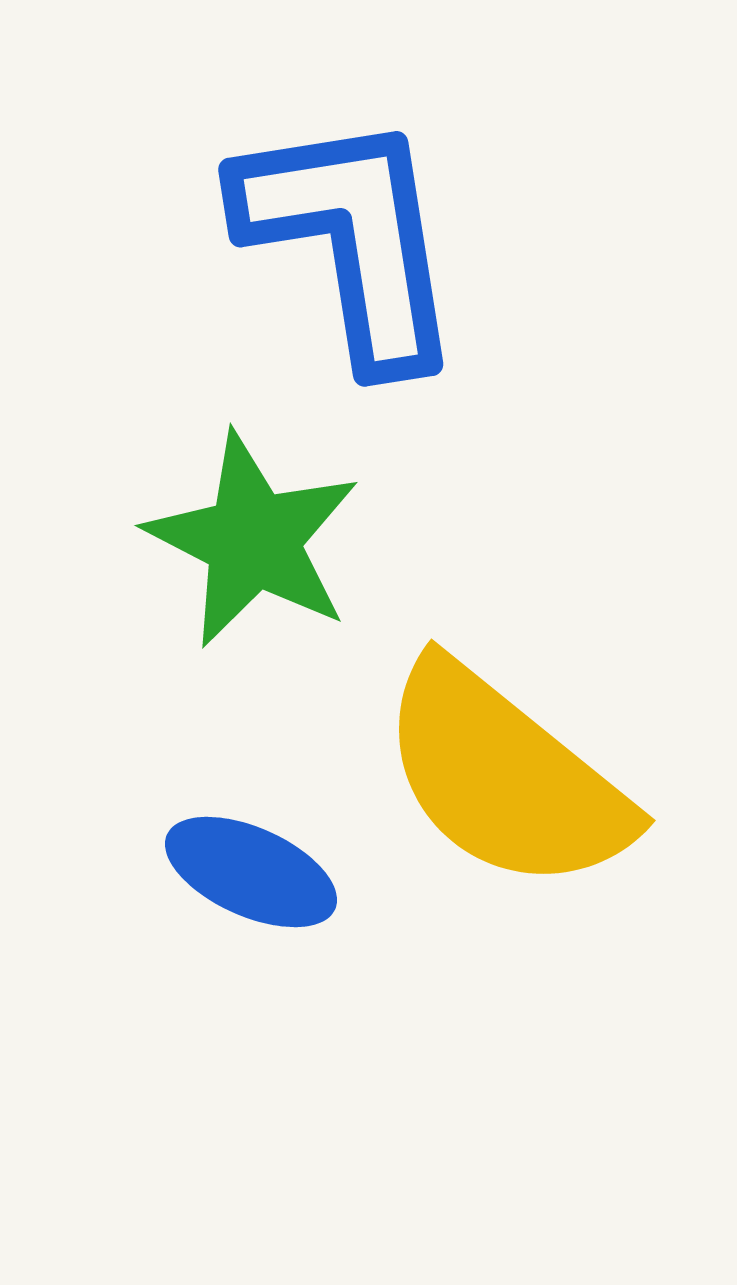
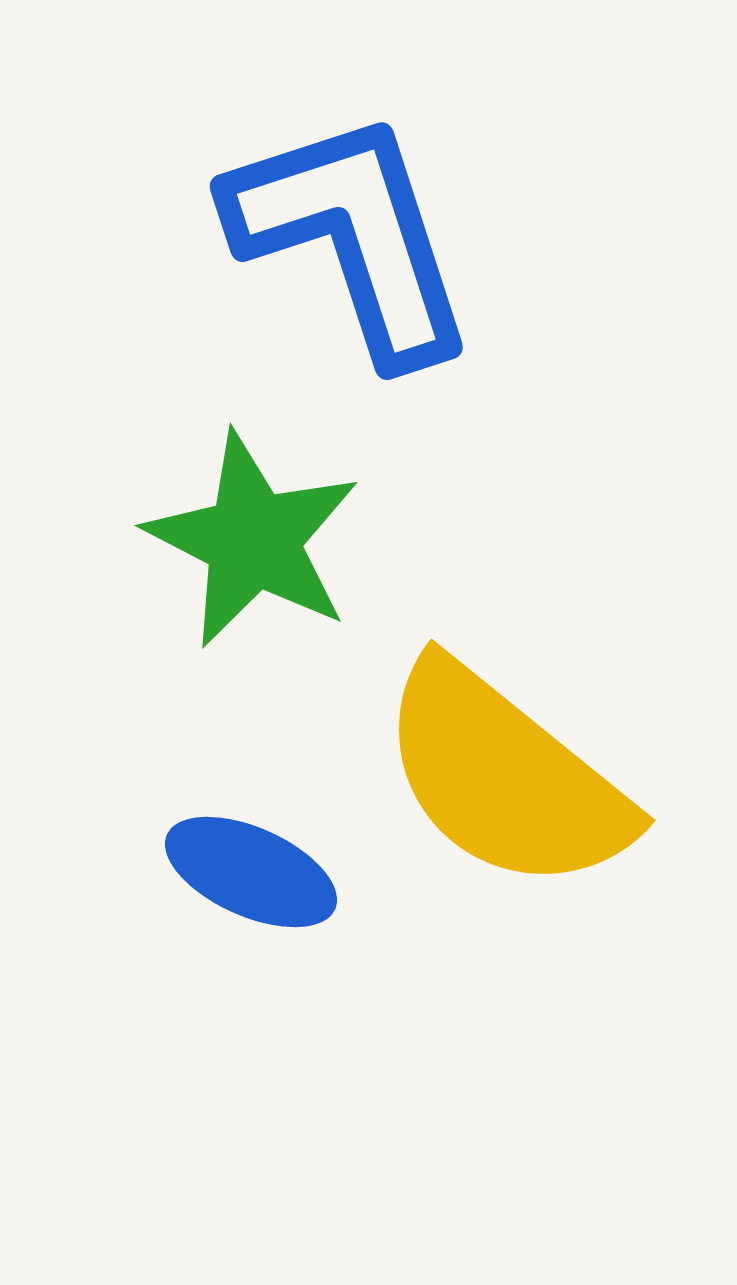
blue L-shape: moved 1 px right, 3 px up; rotated 9 degrees counterclockwise
